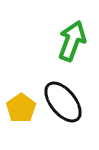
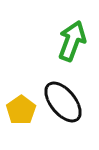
yellow pentagon: moved 2 px down
